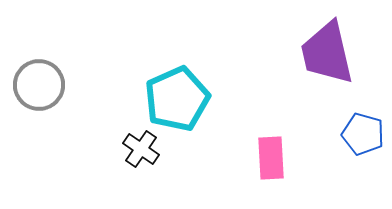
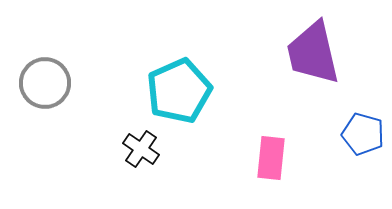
purple trapezoid: moved 14 px left
gray circle: moved 6 px right, 2 px up
cyan pentagon: moved 2 px right, 8 px up
pink rectangle: rotated 9 degrees clockwise
